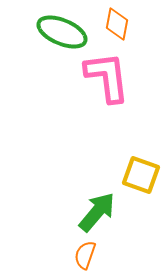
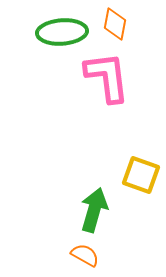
orange diamond: moved 2 px left
green ellipse: rotated 27 degrees counterclockwise
green arrow: moved 3 px left, 2 px up; rotated 24 degrees counterclockwise
orange semicircle: rotated 100 degrees clockwise
